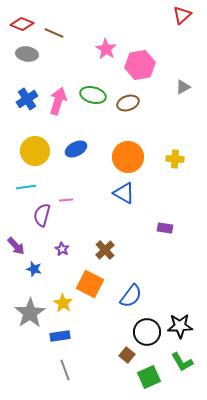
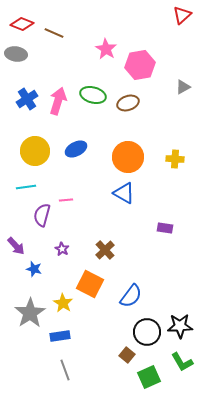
gray ellipse: moved 11 px left
